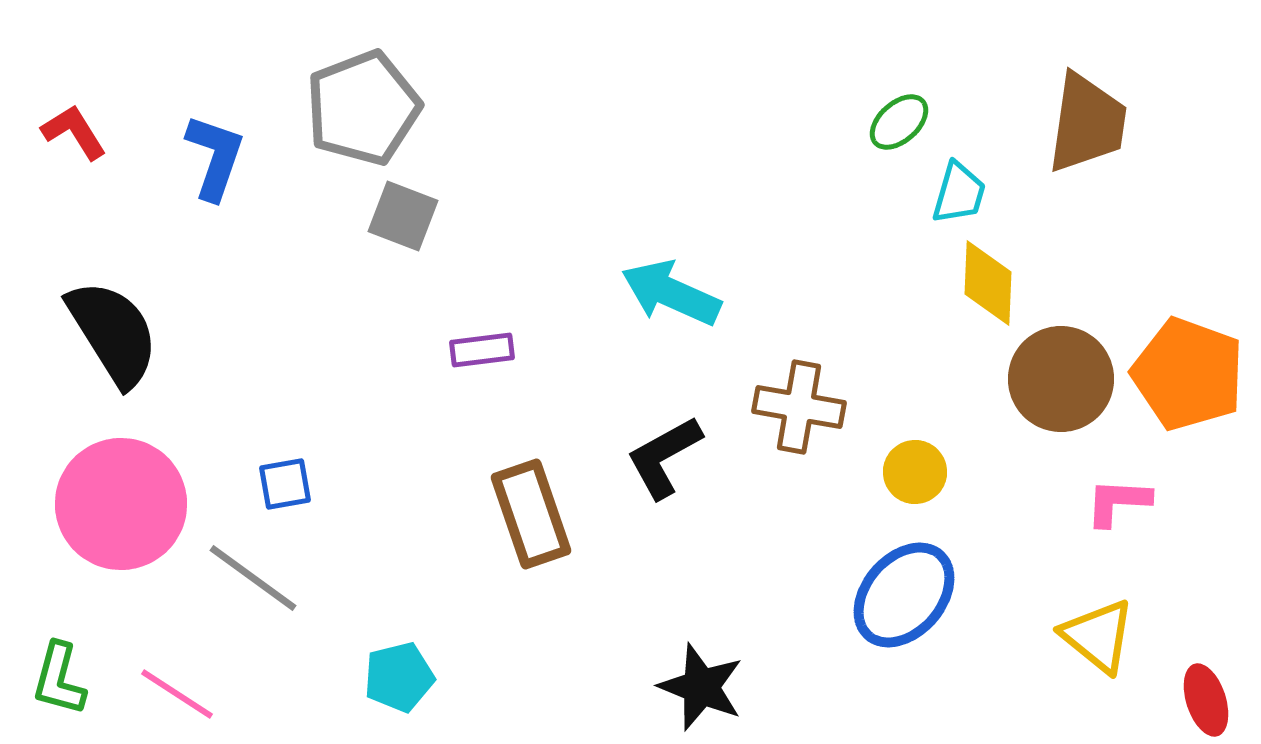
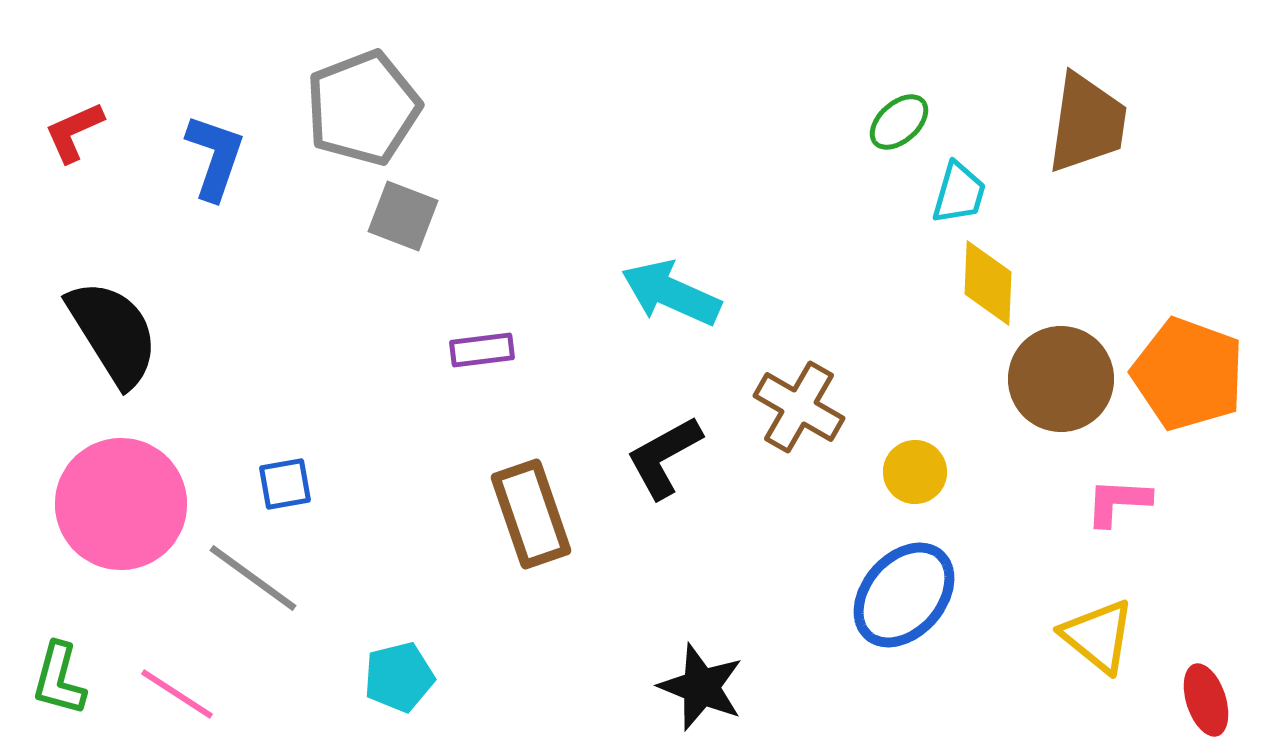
red L-shape: rotated 82 degrees counterclockwise
brown cross: rotated 20 degrees clockwise
